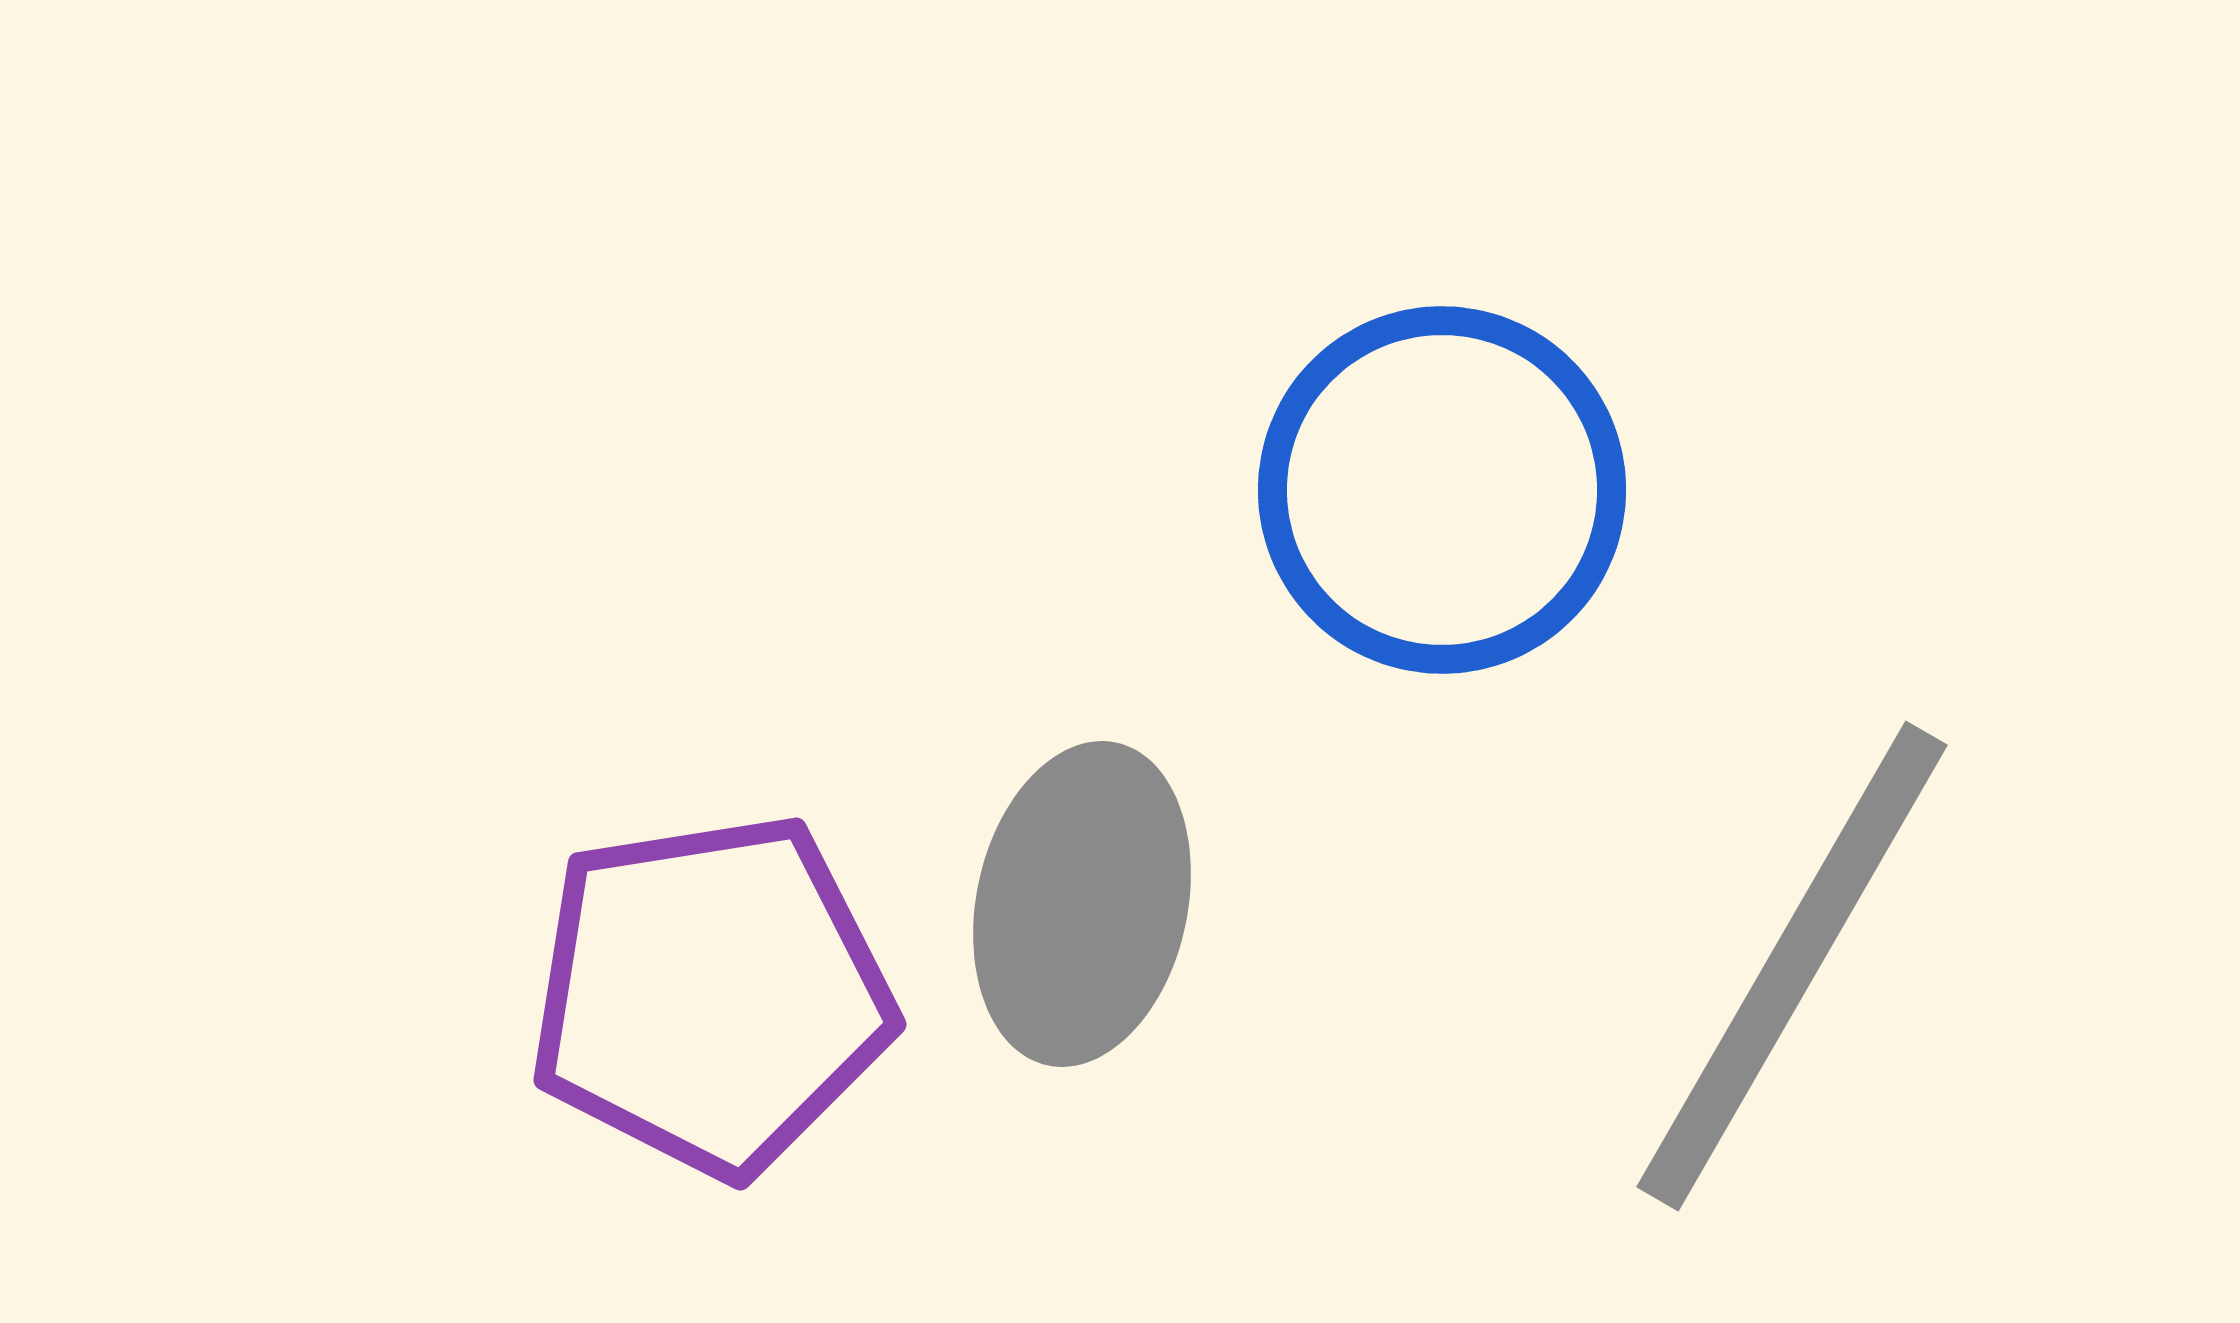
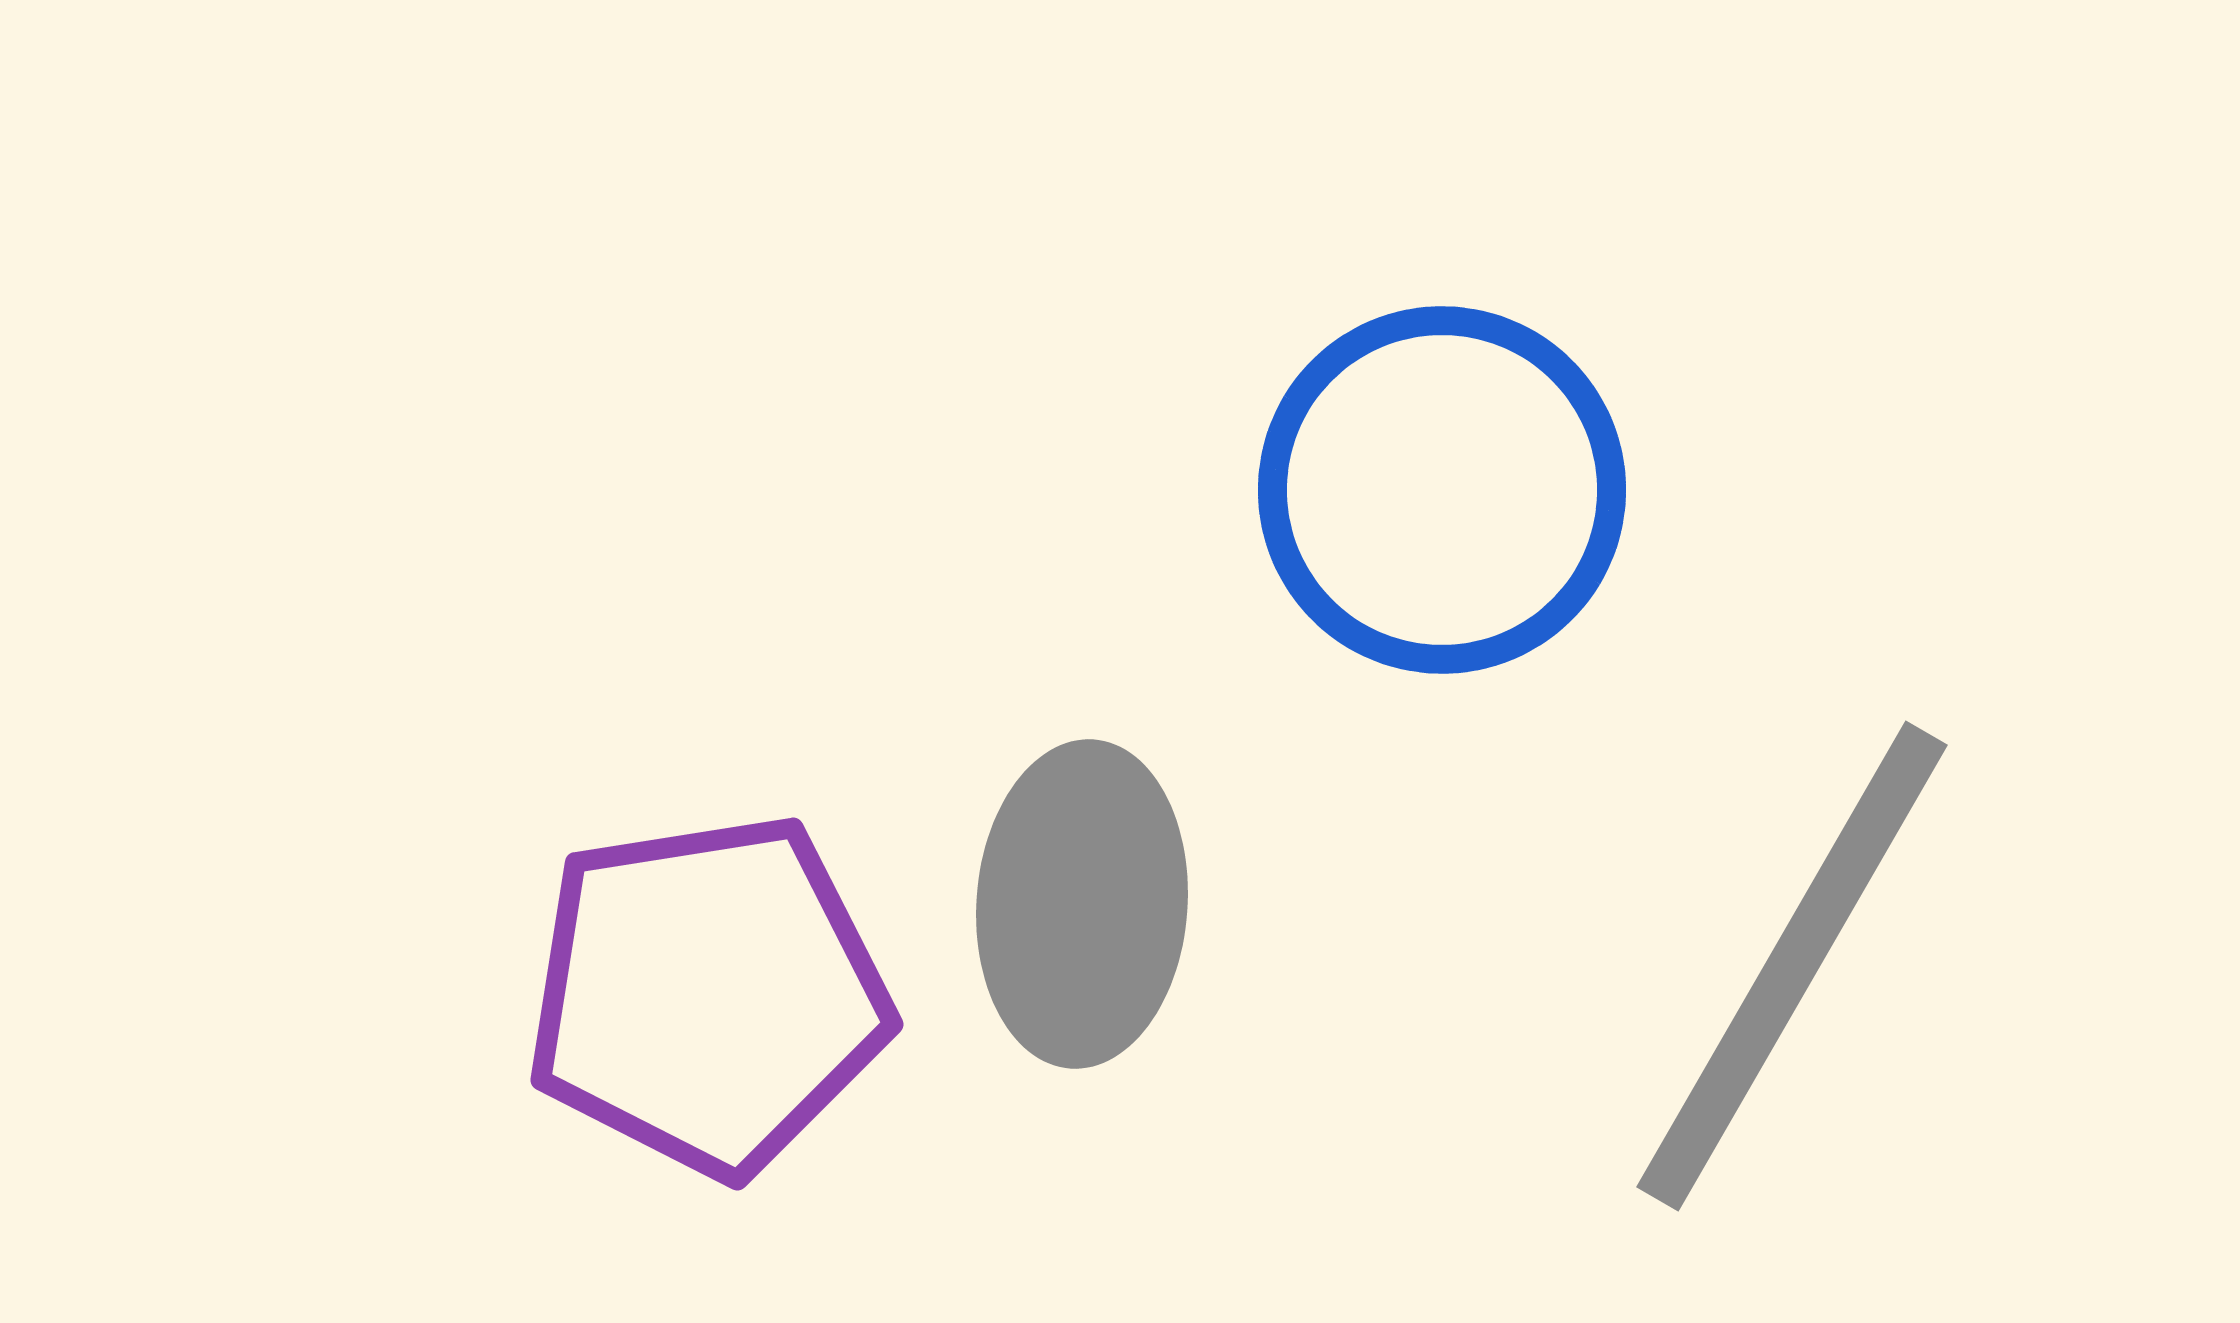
gray ellipse: rotated 8 degrees counterclockwise
purple pentagon: moved 3 px left
